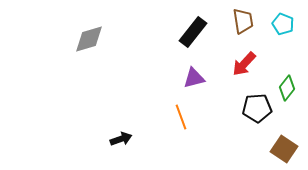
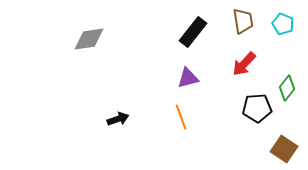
gray diamond: rotated 8 degrees clockwise
purple triangle: moved 6 px left
black arrow: moved 3 px left, 20 px up
